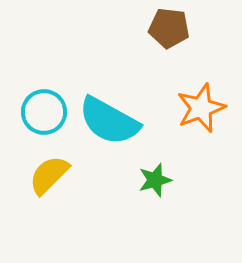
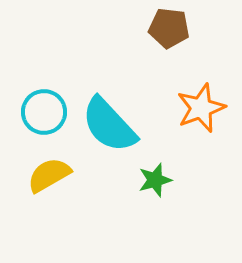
cyan semicircle: moved 4 px down; rotated 18 degrees clockwise
yellow semicircle: rotated 15 degrees clockwise
